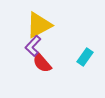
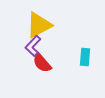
cyan rectangle: rotated 30 degrees counterclockwise
